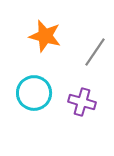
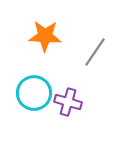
orange star: rotated 12 degrees counterclockwise
purple cross: moved 14 px left
